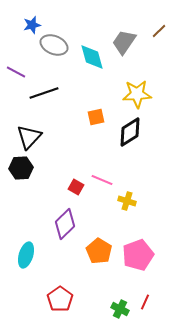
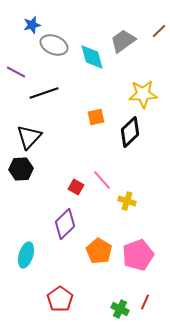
gray trapezoid: moved 1 px left, 1 px up; rotated 20 degrees clockwise
yellow star: moved 6 px right
black diamond: rotated 12 degrees counterclockwise
black hexagon: moved 1 px down
pink line: rotated 25 degrees clockwise
